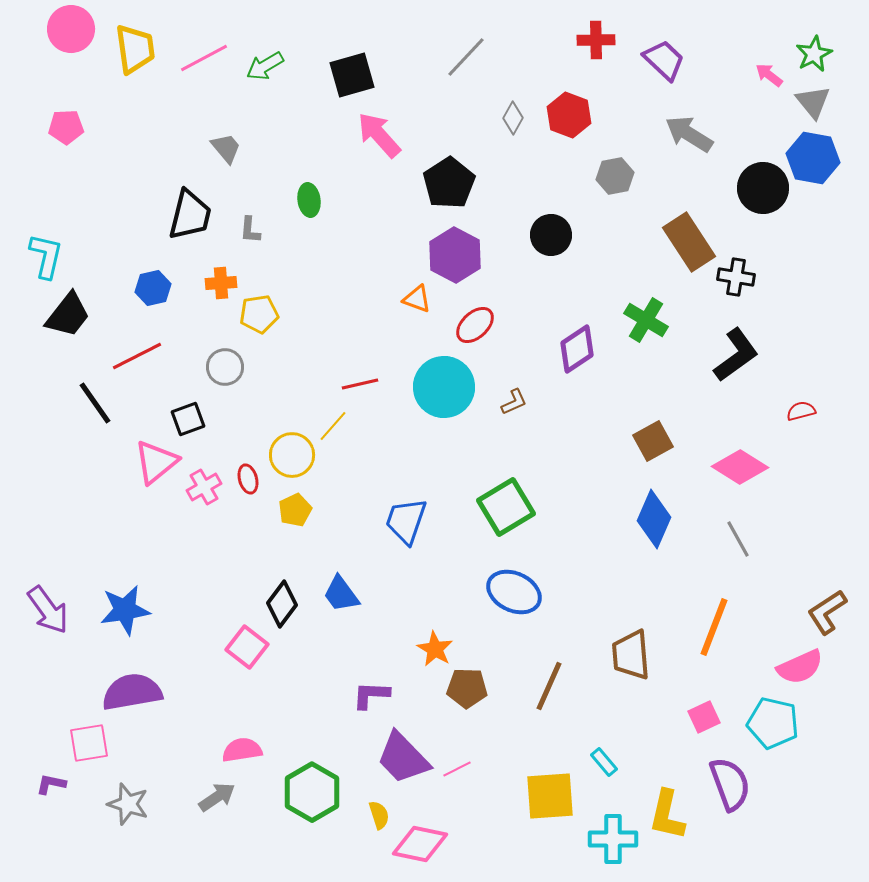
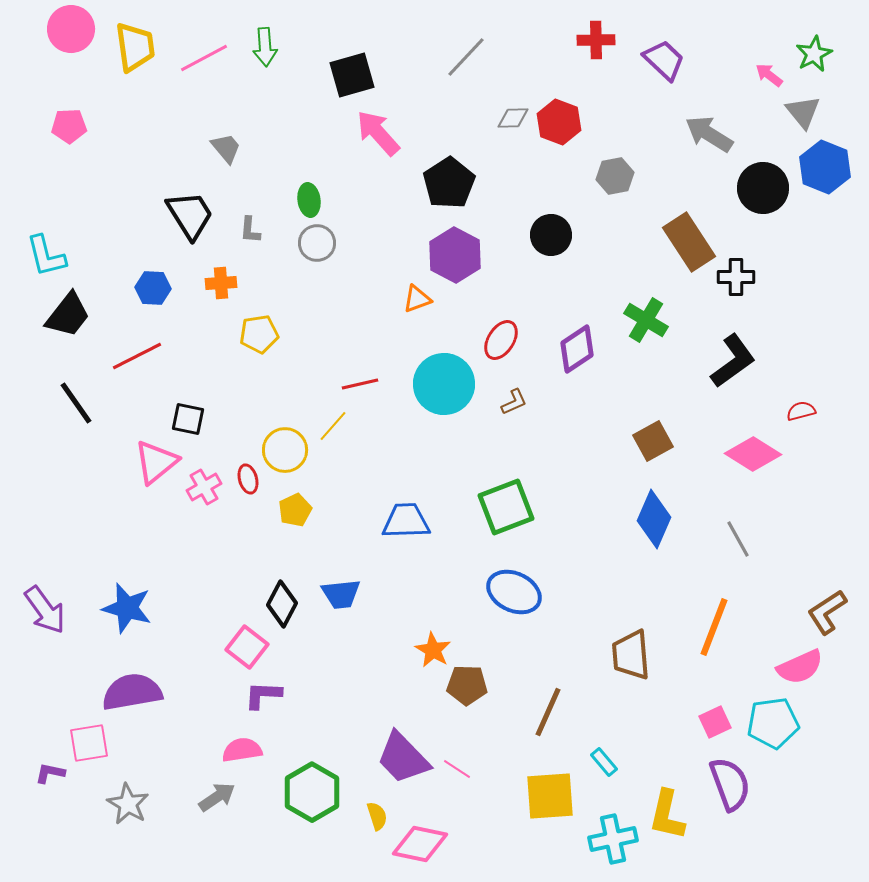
yellow trapezoid at (135, 49): moved 2 px up
green arrow at (265, 66): moved 19 px up; rotated 63 degrees counterclockwise
gray triangle at (813, 102): moved 10 px left, 10 px down
red hexagon at (569, 115): moved 10 px left, 7 px down
gray diamond at (513, 118): rotated 60 degrees clockwise
pink pentagon at (66, 127): moved 3 px right, 1 px up
gray arrow at (689, 134): moved 20 px right
pink arrow at (379, 135): moved 1 px left, 2 px up
blue hexagon at (813, 158): moved 12 px right, 9 px down; rotated 12 degrees clockwise
black trapezoid at (190, 215): rotated 46 degrees counterclockwise
cyan L-shape at (46, 256): rotated 153 degrees clockwise
black cross at (736, 277): rotated 9 degrees counterclockwise
blue hexagon at (153, 288): rotated 16 degrees clockwise
orange triangle at (417, 299): rotated 40 degrees counterclockwise
yellow pentagon at (259, 314): moved 20 px down
red ellipse at (475, 325): moved 26 px right, 15 px down; rotated 15 degrees counterclockwise
black L-shape at (736, 355): moved 3 px left, 6 px down
gray circle at (225, 367): moved 92 px right, 124 px up
cyan circle at (444, 387): moved 3 px up
black line at (95, 403): moved 19 px left
black square at (188, 419): rotated 32 degrees clockwise
yellow circle at (292, 455): moved 7 px left, 5 px up
pink diamond at (740, 467): moved 13 px right, 13 px up
green square at (506, 507): rotated 10 degrees clockwise
blue trapezoid at (406, 521): rotated 69 degrees clockwise
blue trapezoid at (341, 594): rotated 60 degrees counterclockwise
black diamond at (282, 604): rotated 9 degrees counterclockwise
purple arrow at (48, 610): moved 3 px left
blue star at (125, 610): moved 2 px right, 2 px up; rotated 24 degrees clockwise
orange star at (435, 649): moved 2 px left, 1 px down
brown line at (549, 686): moved 1 px left, 26 px down
brown pentagon at (467, 688): moved 3 px up
purple L-shape at (371, 695): moved 108 px left
pink square at (704, 717): moved 11 px right, 5 px down
cyan pentagon at (773, 723): rotated 21 degrees counterclockwise
pink line at (457, 769): rotated 60 degrees clockwise
purple L-shape at (51, 784): moved 1 px left, 11 px up
gray star at (128, 804): rotated 12 degrees clockwise
yellow semicircle at (379, 815): moved 2 px left, 1 px down
cyan cross at (613, 839): rotated 12 degrees counterclockwise
